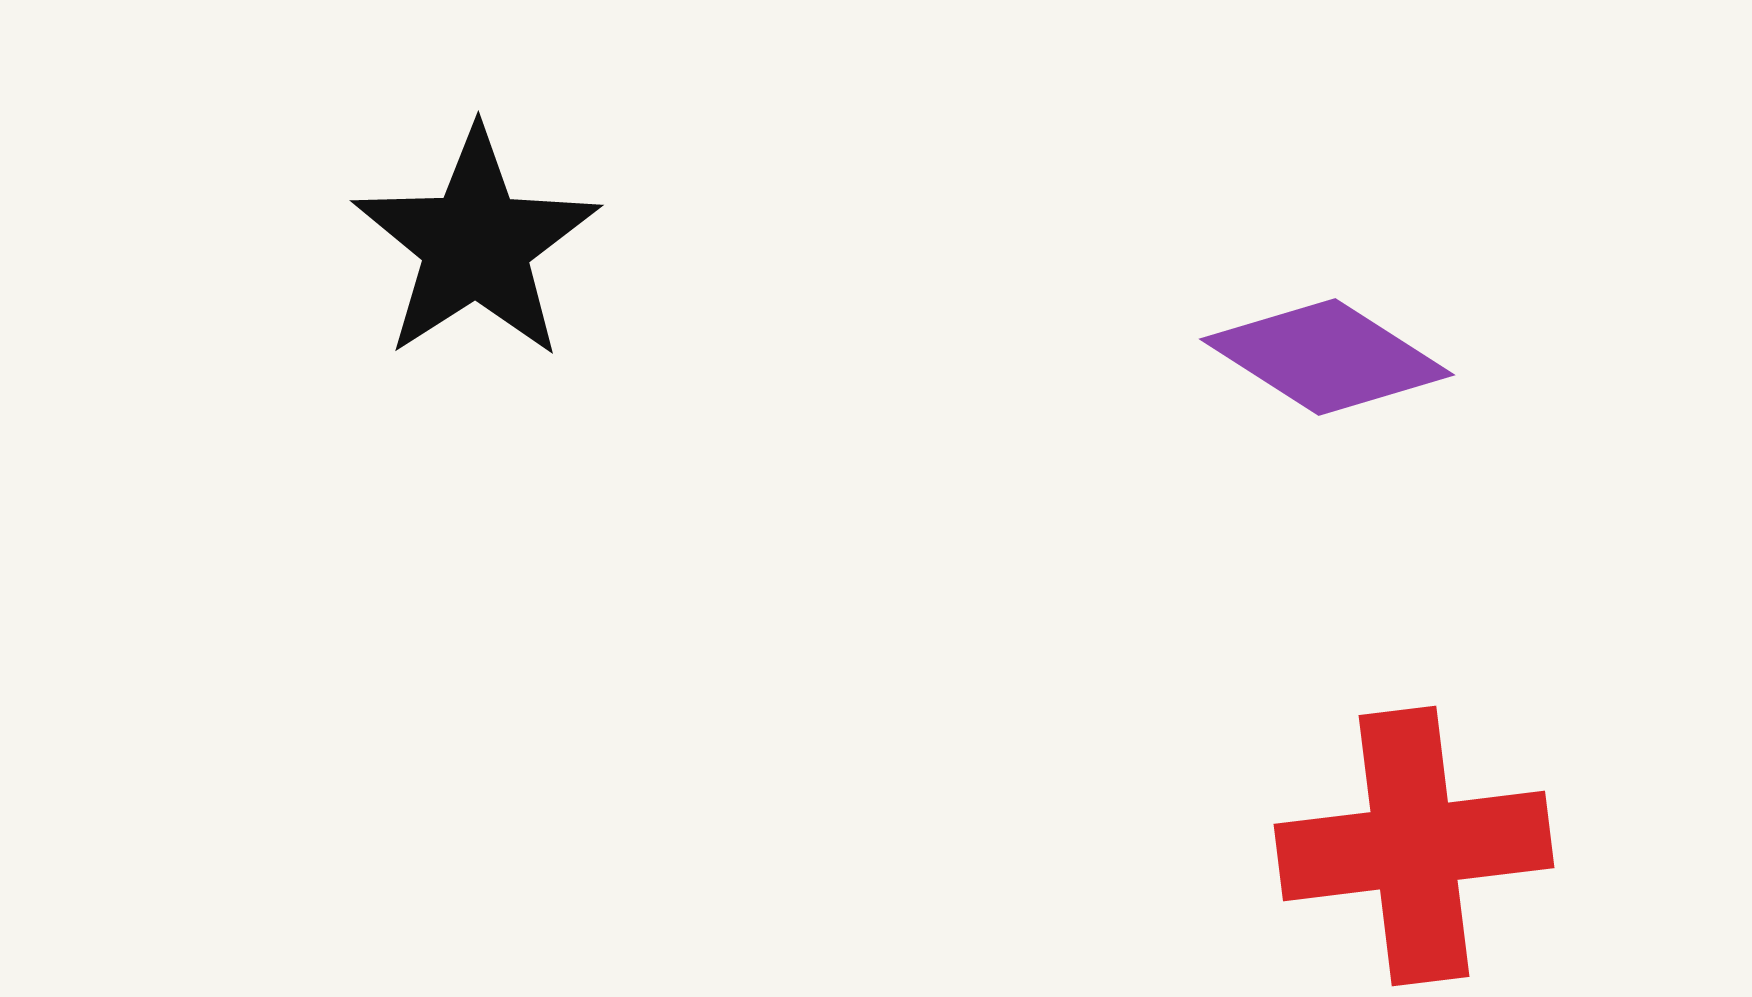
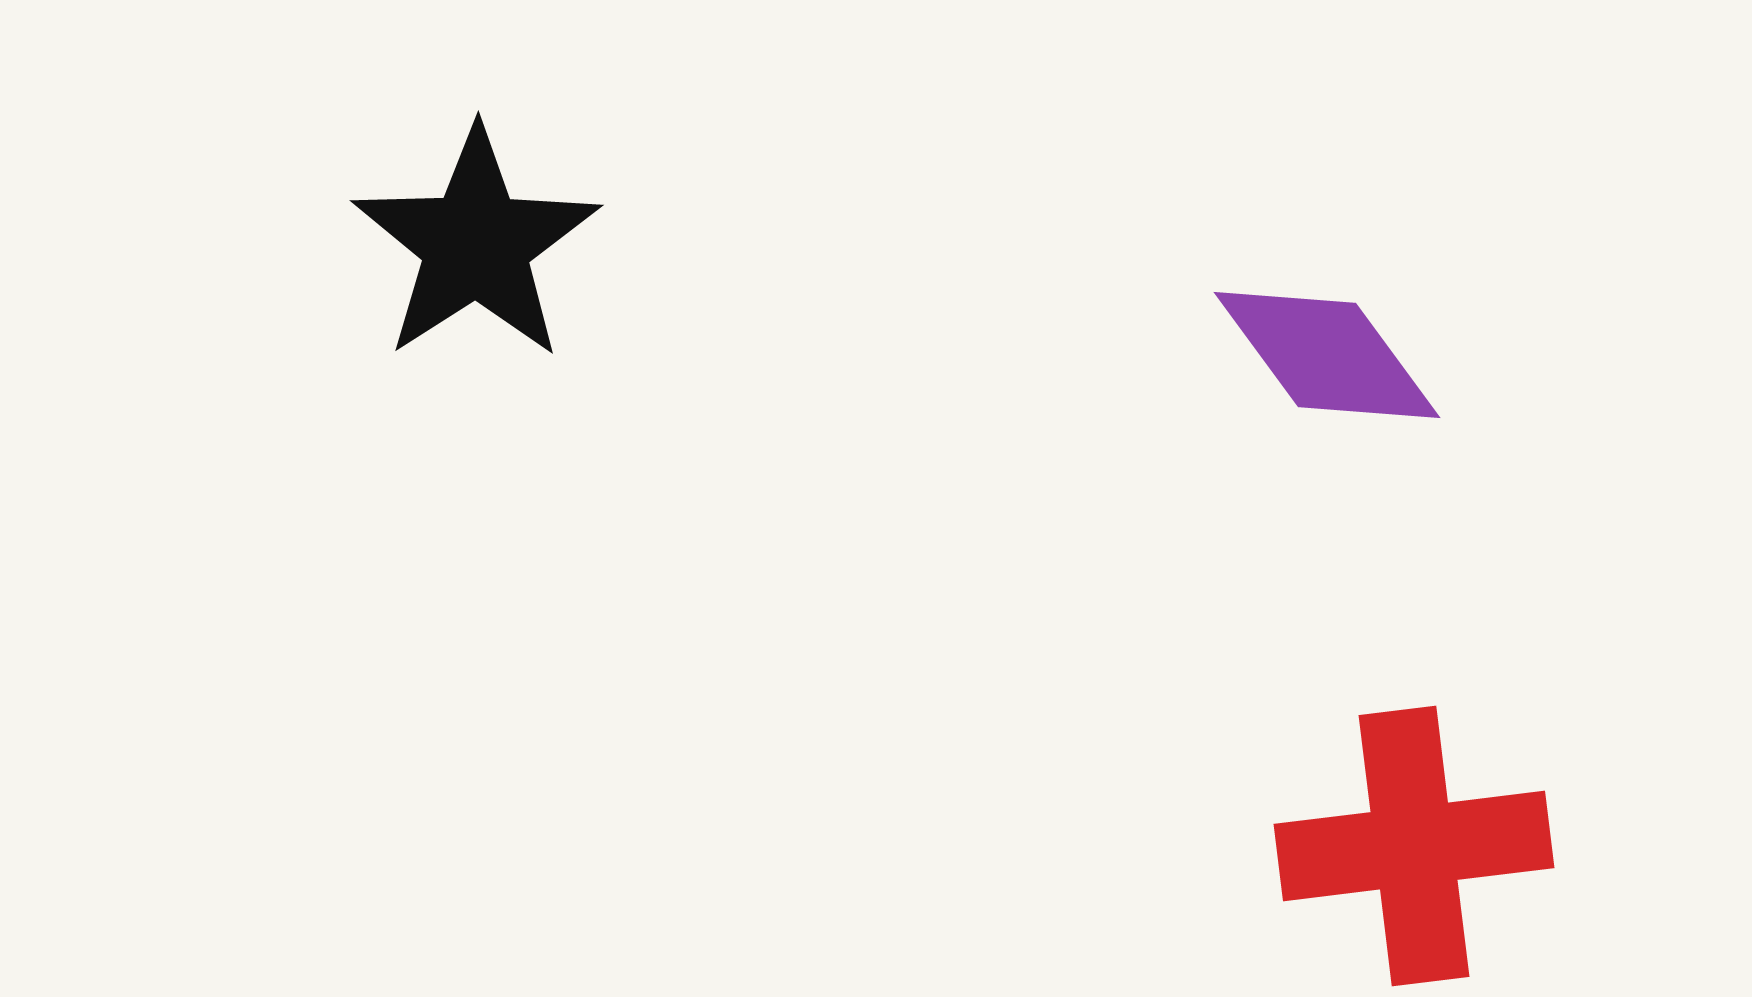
purple diamond: moved 2 px up; rotated 21 degrees clockwise
